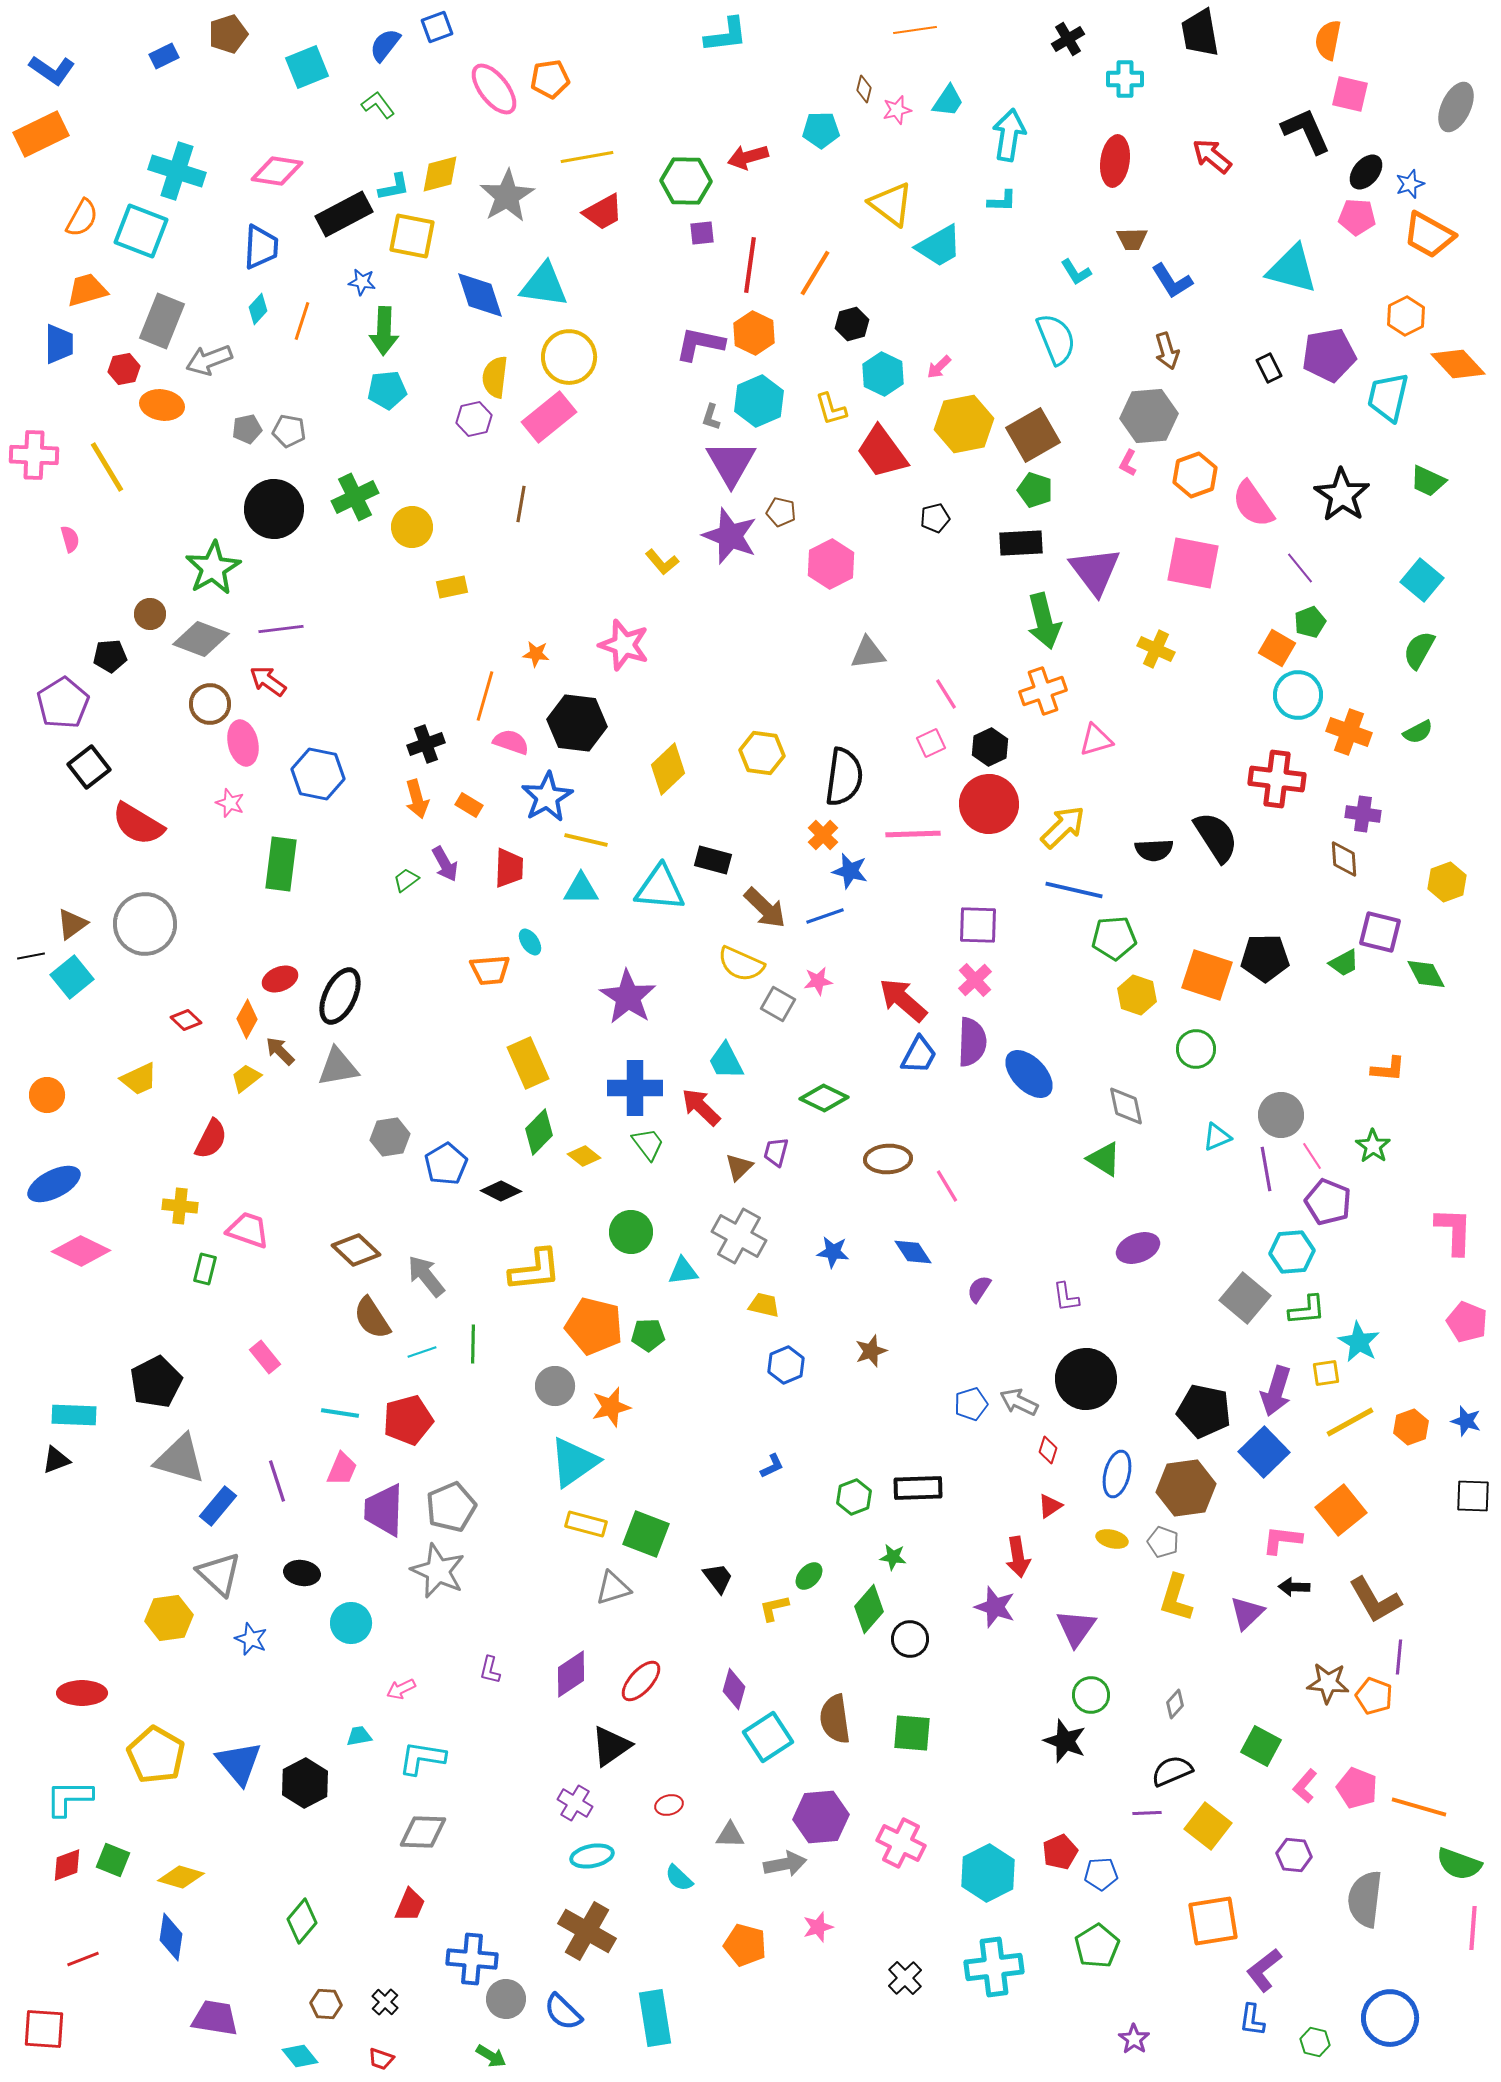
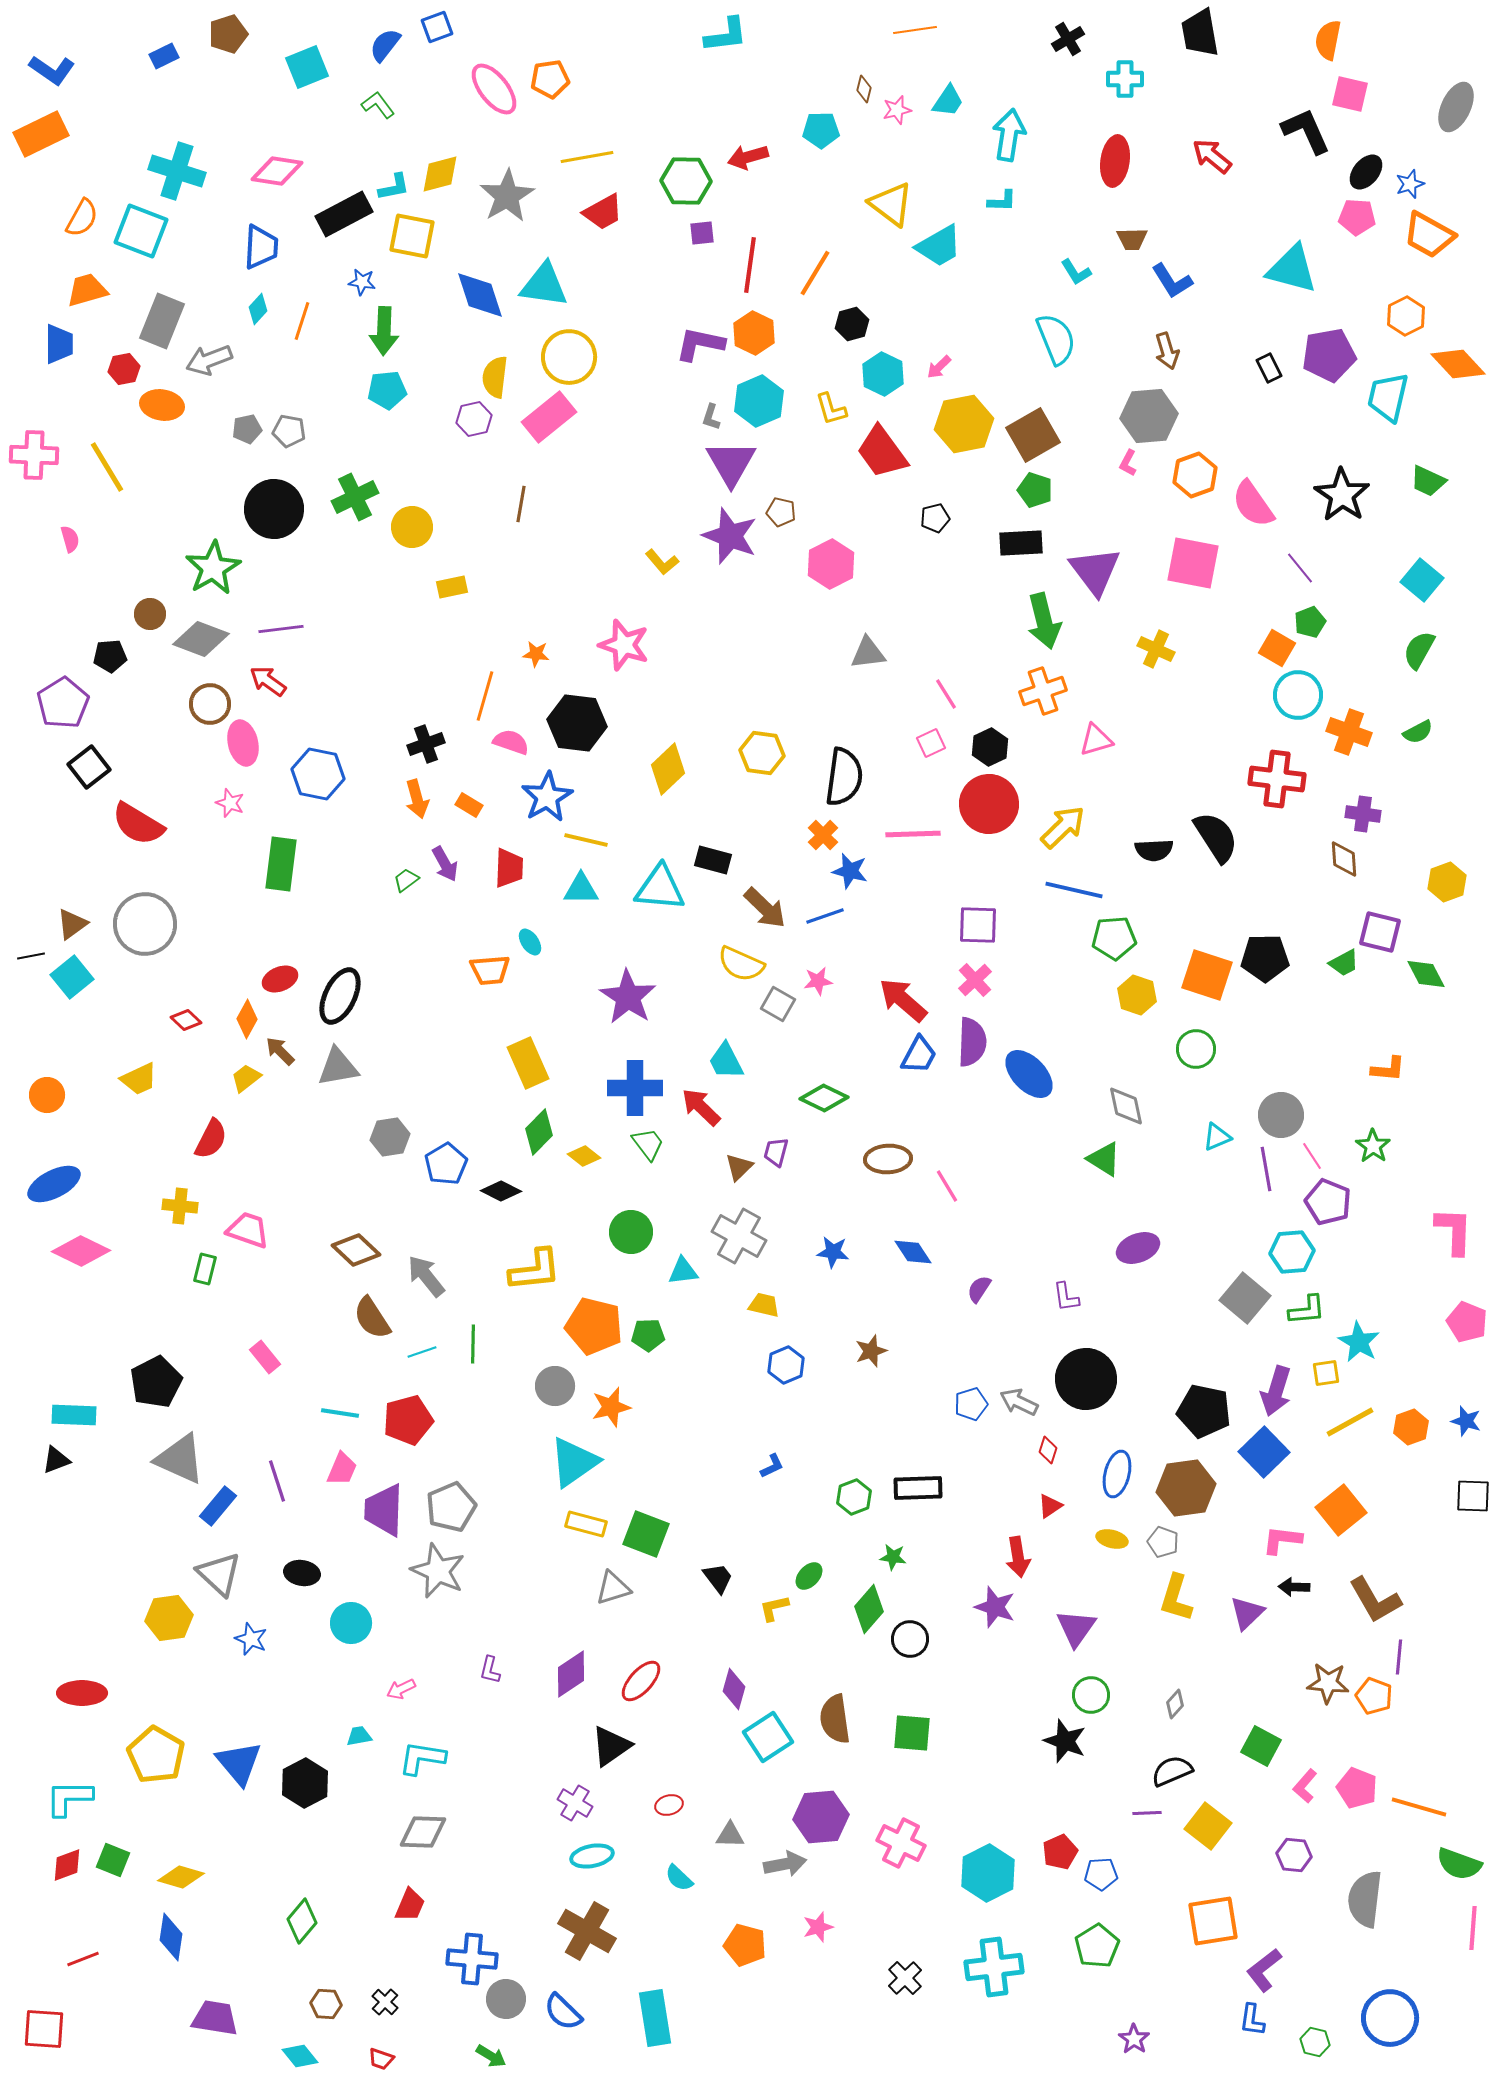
gray triangle at (180, 1459): rotated 8 degrees clockwise
